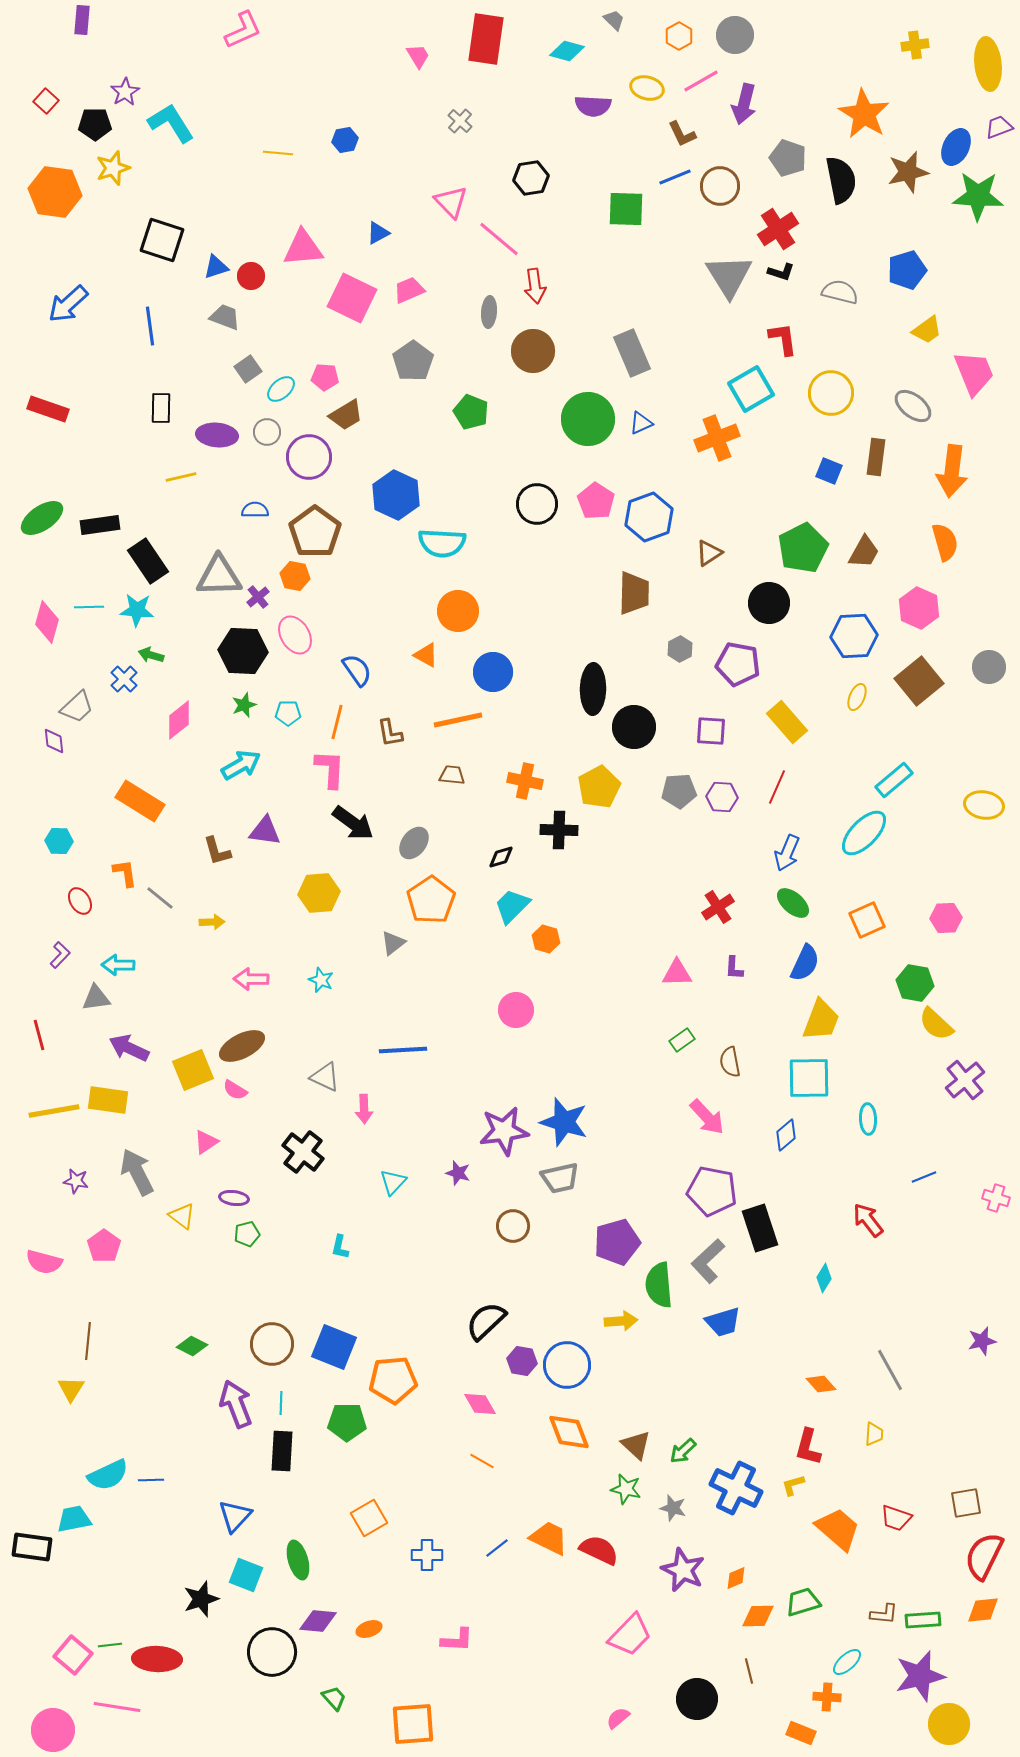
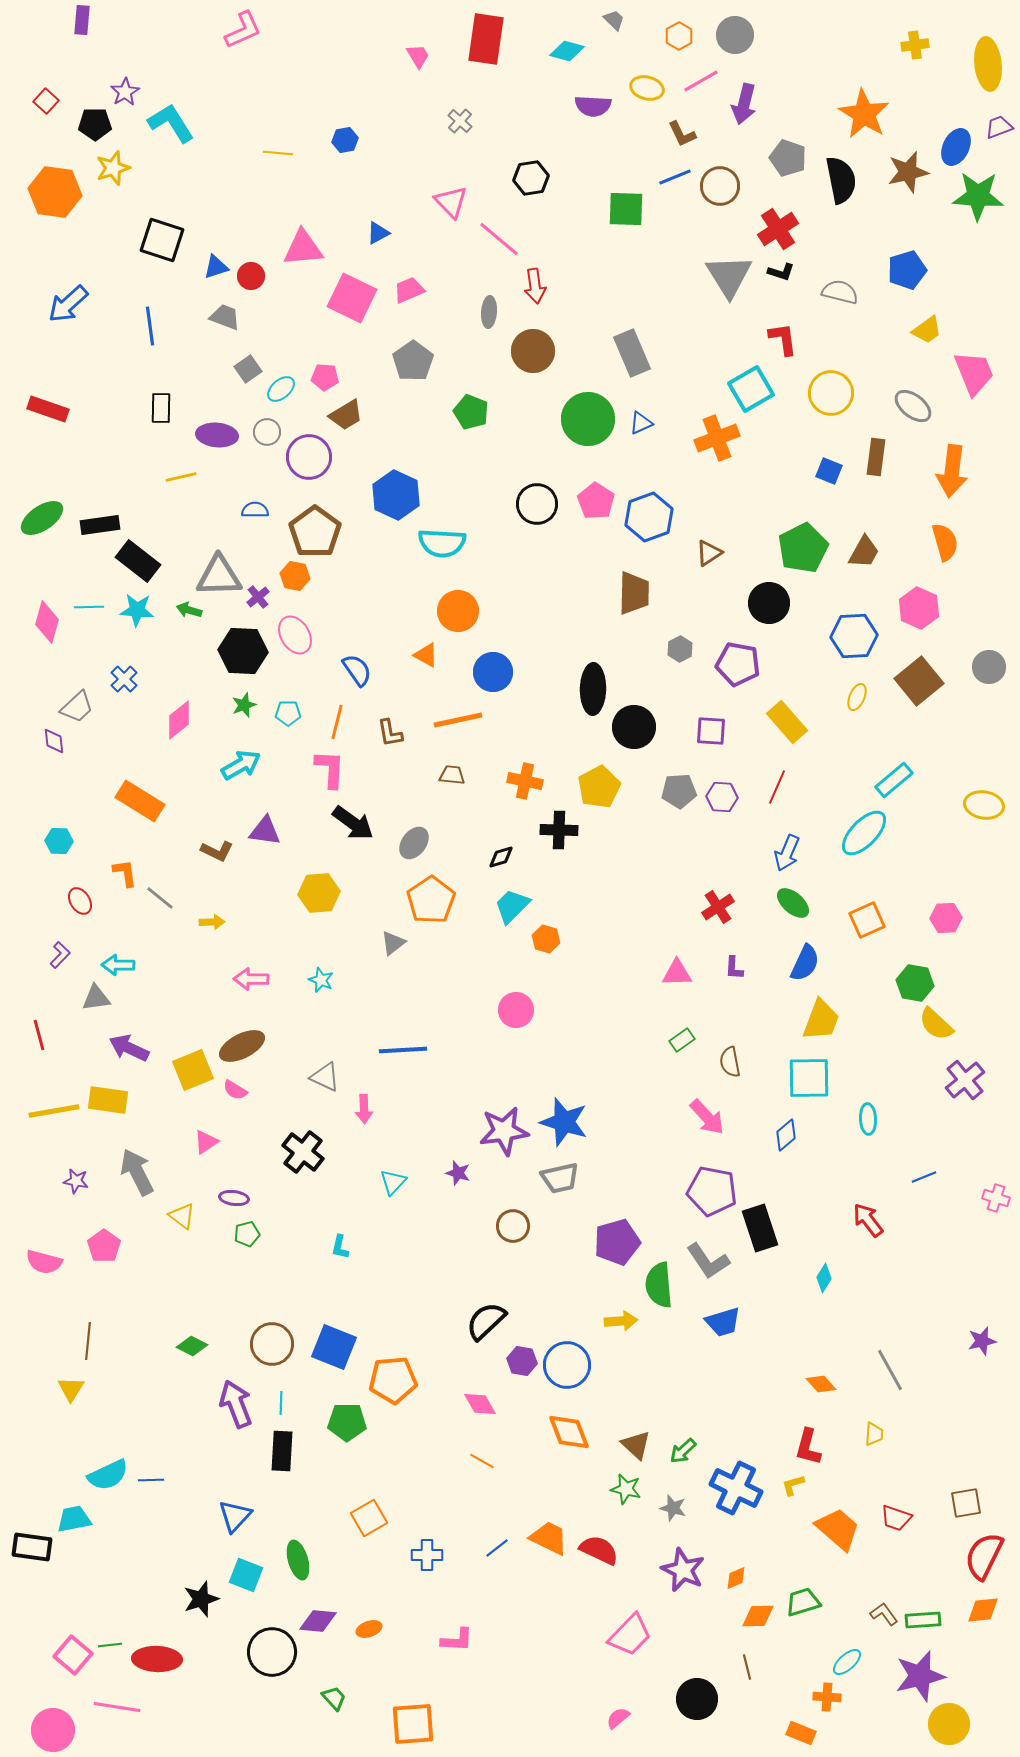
black rectangle at (148, 561): moved 10 px left; rotated 18 degrees counterclockwise
green arrow at (151, 655): moved 38 px right, 45 px up
brown L-shape at (217, 851): rotated 48 degrees counterclockwise
gray L-shape at (708, 1261): rotated 81 degrees counterclockwise
brown L-shape at (884, 1614): rotated 132 degrees counterclockwise
brown line at (749, 1671): moved 2 px left, 4 px up
